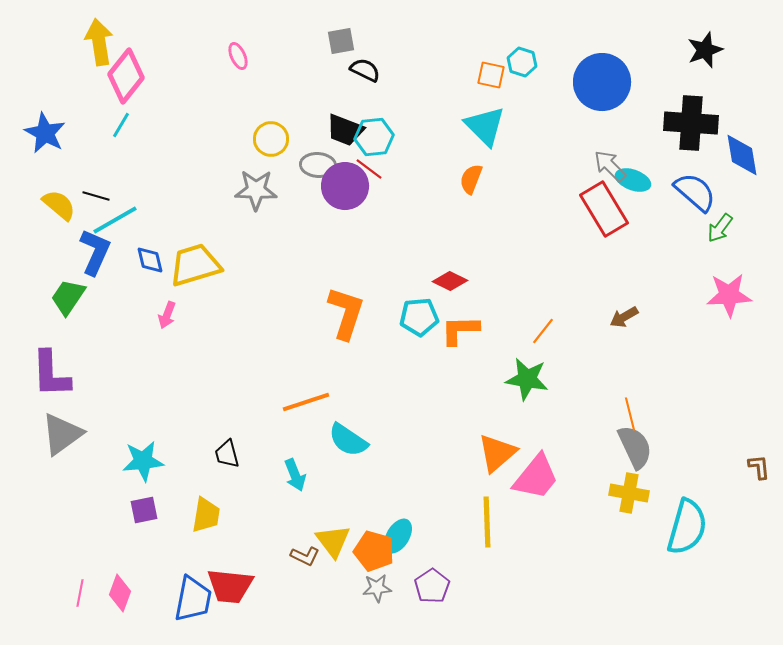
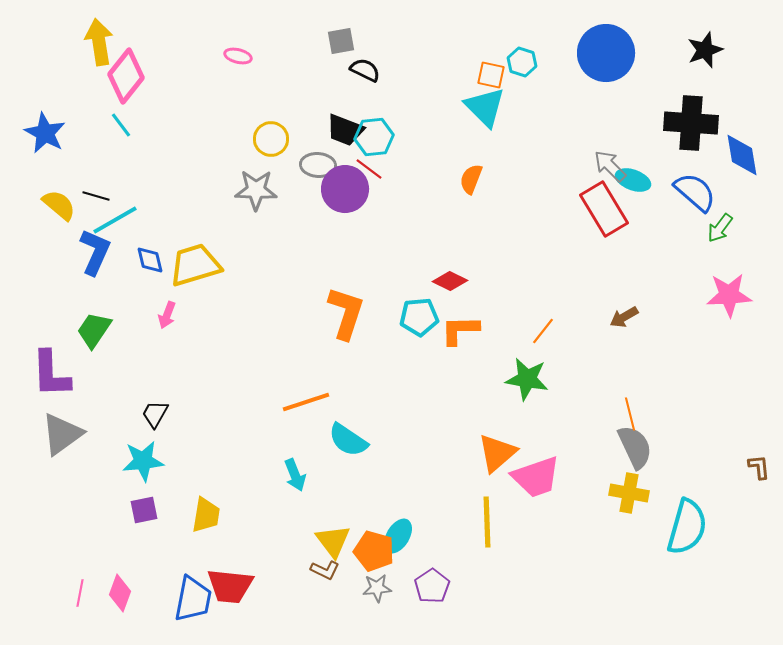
pink ellipse at (238, 56): rotated 52 degrees counterclockwise
blue circle at (602, 82): moved 4 px right, 29 px up
cyan line at (121, 125): rotated 68 degrees counterclockwise
cyan triangle at (485, 126): moved 19 px up
purple circle at (345, 186): moved 3 px down
green trapezoid at (68, 297): moved 26 px right, 33 px down
black trapezoid at (227, 454): moved 72 px left, 40 px up; rotated 44 degrees clockwise
pink trapezoid at (536, 477): rotated 32 degrees clockwise
brown L-shape at (305, 556): moved 20 px right, 14 px down
